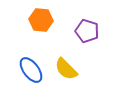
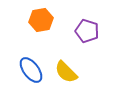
orange hexagon: rotated 15 degrees counterclockwise
yellow semicircle: moved 3 px down
